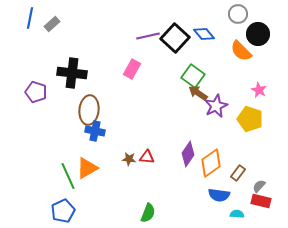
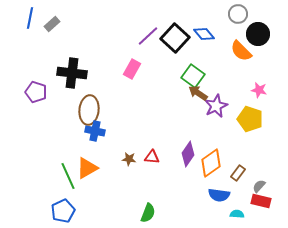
purple line: rotated 30 degrees counterclockwise
pink star: rotated 14 degrees counterclockwise
red triangle: moved 5 px right
